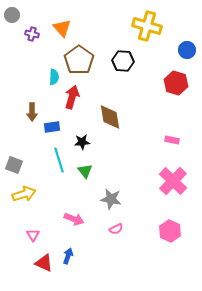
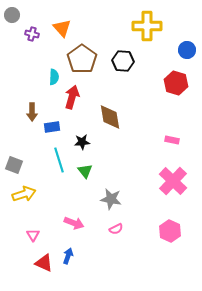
yellow cross: rotated 16 degrees counterclockwise
brown pentagon: moved 3 px right, 1 px up
pink arrow: moved 4 px down
